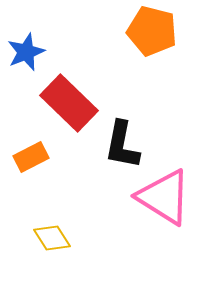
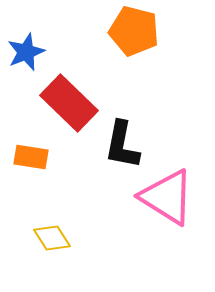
orange pentagon: moved 18 px left
orange rectangle: rotated 36 degrees clockwise
pink triangle: moved 3 px right
